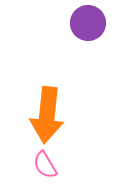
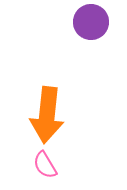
purple circle: moved 3 px right, 1 px up
